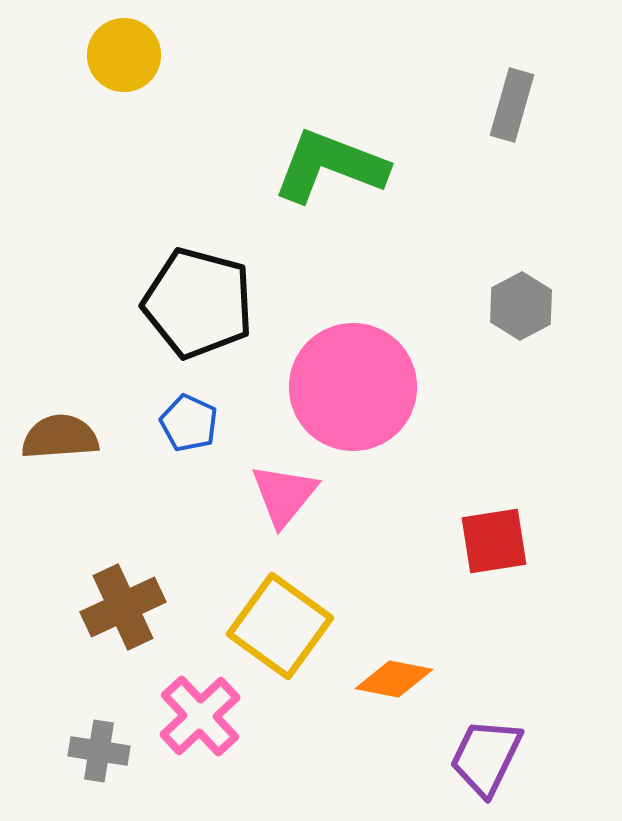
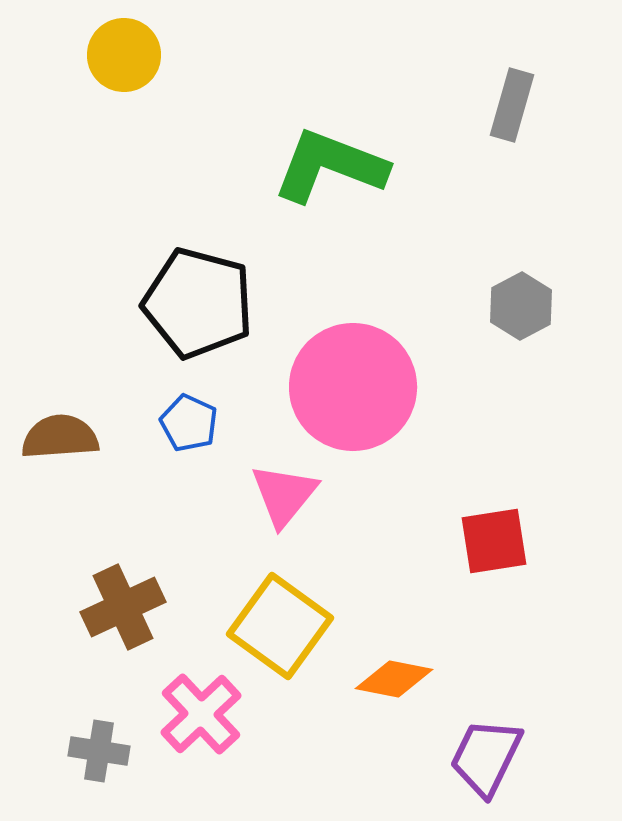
pink cross: moved 1 px right, 2 px up
